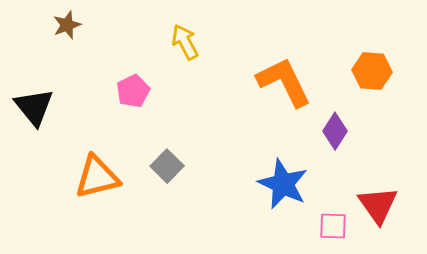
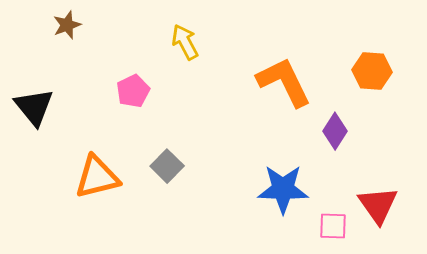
blue star: moved 5 px down; rotated 24 degrees counterclockwise
